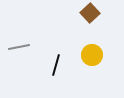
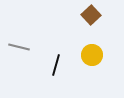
brown square: moved 1 px right, 2 px down
gray line: rotated 25 degrees clockwise
